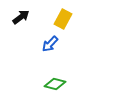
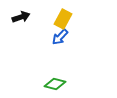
black arrow: rotated 18 degrees clockwise
blue arrow: moved 10 px right, 7 px up
